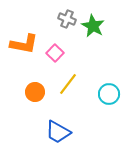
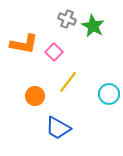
pink square: moved 1 px left, 1 px up
yellow line: moved 2 px up
orange circle: moved 4 px down
blue trapezoid: moved 4 px up
